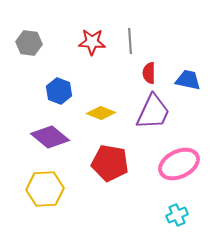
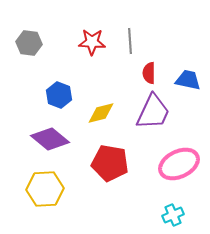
blue hexagon: moved 4 px down
yellow diamond: rotated 36 degrees counterclockwise
purple diamond: moved 2 px down
cyan cross: moved 4 px left
